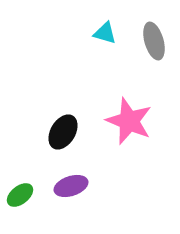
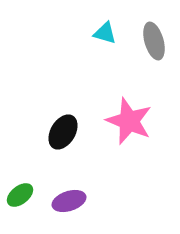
purple ellipse: moved 2 px left, 15 px down
